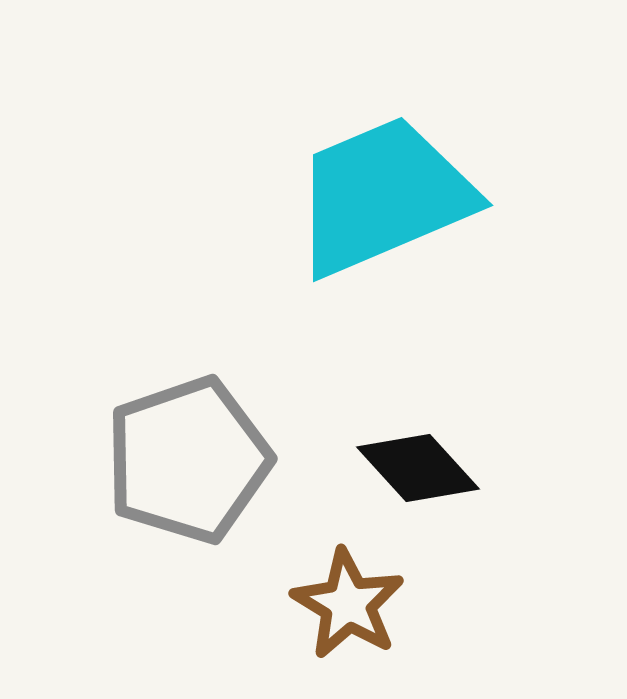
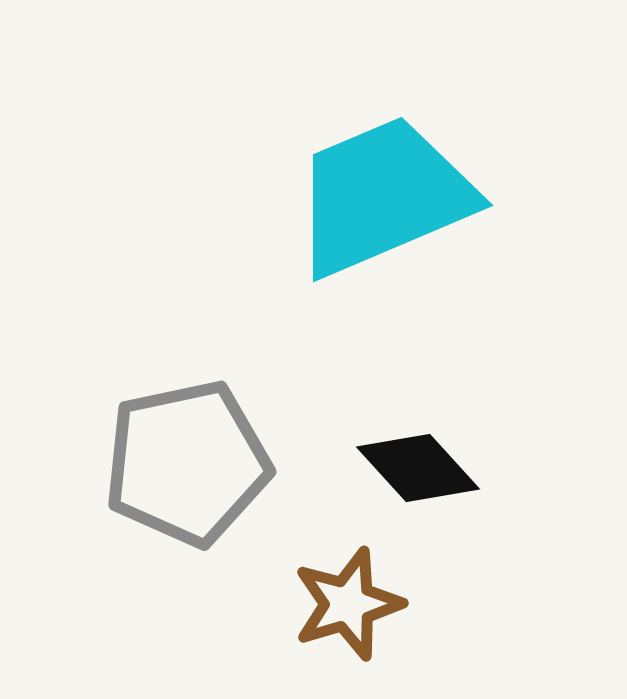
gray pentagon: moved 1 px left, 3 px down; rotated 7 degrees clockwise
brown star: rotated 24 degrees clockwise
